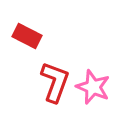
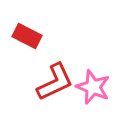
red L-shape: rotated 45 degrees clockwise
